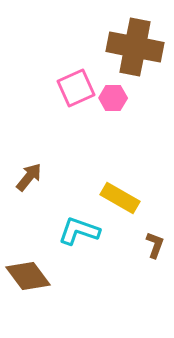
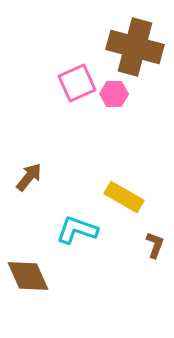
brown cross: rotated 4 degrees clockwise
pink square: moved 1 px right, 5 px up
pink hexagon: moved 1 px right, 4 px up
yellow rectangle: moved 4 px right, 1 px up
cyan L-shape: moved 2 px left, 1 px up
brown diamond: rotated 12 degrees clockwise
